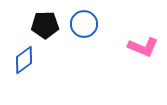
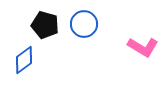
black pentagon: rotated 16 degrees clockwise
pink L-shape: rotated 8 degrees clockwise
